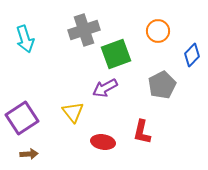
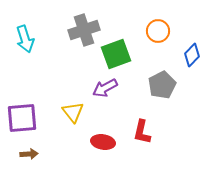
purple square: rotated 28 degrees clockwise
